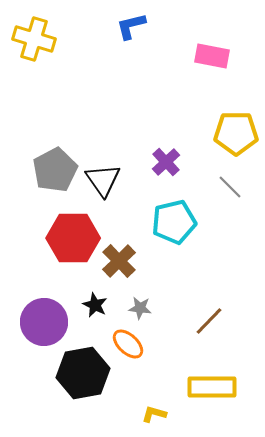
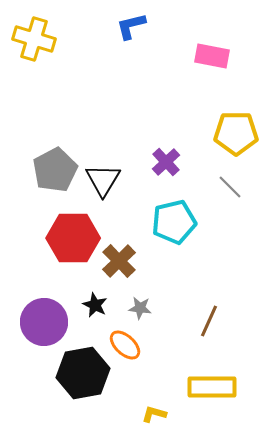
black triangle: rotated 6 degrees clockwise
brown line: rotated 20 degrees counterclockwise
orange ellipse: moved 3 px left, 1 px down
